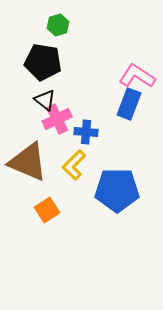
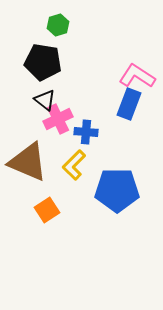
pink cross: moved 1 px right
